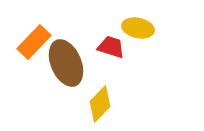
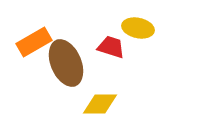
orange rectangle: rotated 16 degrees clockwise
yellow diamond: rotated 45 degrees clockwise
